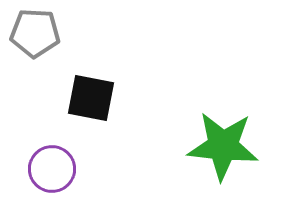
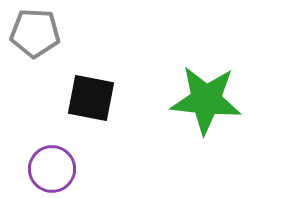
green star: moved 17 px left, 46 px up
